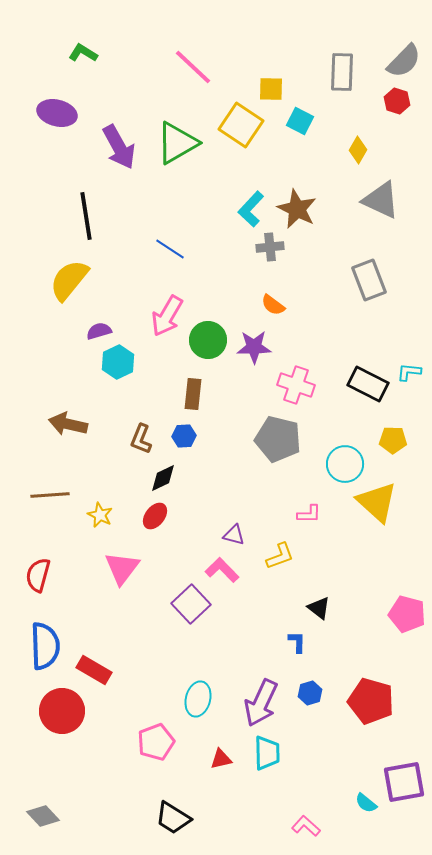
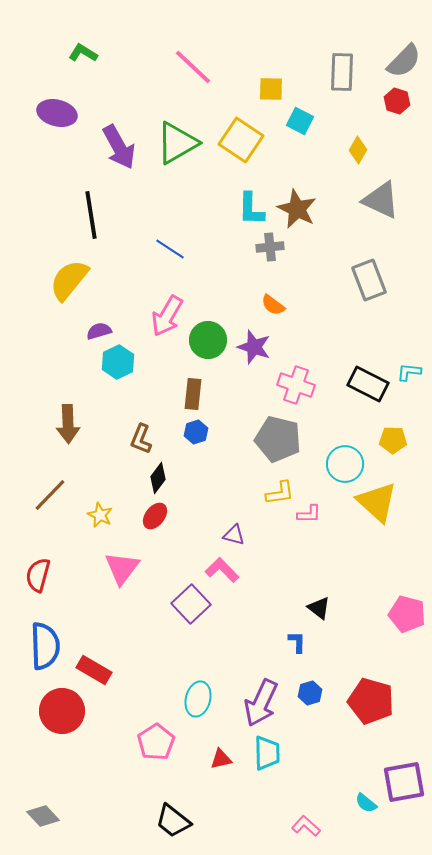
yellow square at (241, 125): moved 15 px down
cyan L-shape at (251, 209): rotated 42 degrees counterclockwise
black line at (86, 216): moved 5 px right, 1 px up
purple star at (254, 347): rotated 20 degrees clockwise
brown arrow at (68, 424): rotated 105 degrees counterclockwise
blue hexagon at (184, 436): moved 12 px right, 4 px up; rotated 15 degrees counterclockwise
black diamond at (163, 478): moved 5 px left; rotated 28 degrees counterclockwise
brown line at (50, 495): rotated 42 degrees counterclockwise
yellow L-shape at (280, 556): moved 63 px up; rotated 12 degrees clockwise
pink pentagon at (156, 742): rotated 12 degrees counterclockwise
black trapezoid at (173, 818): moved 3 px down; rotated 6 degrees clockwise
